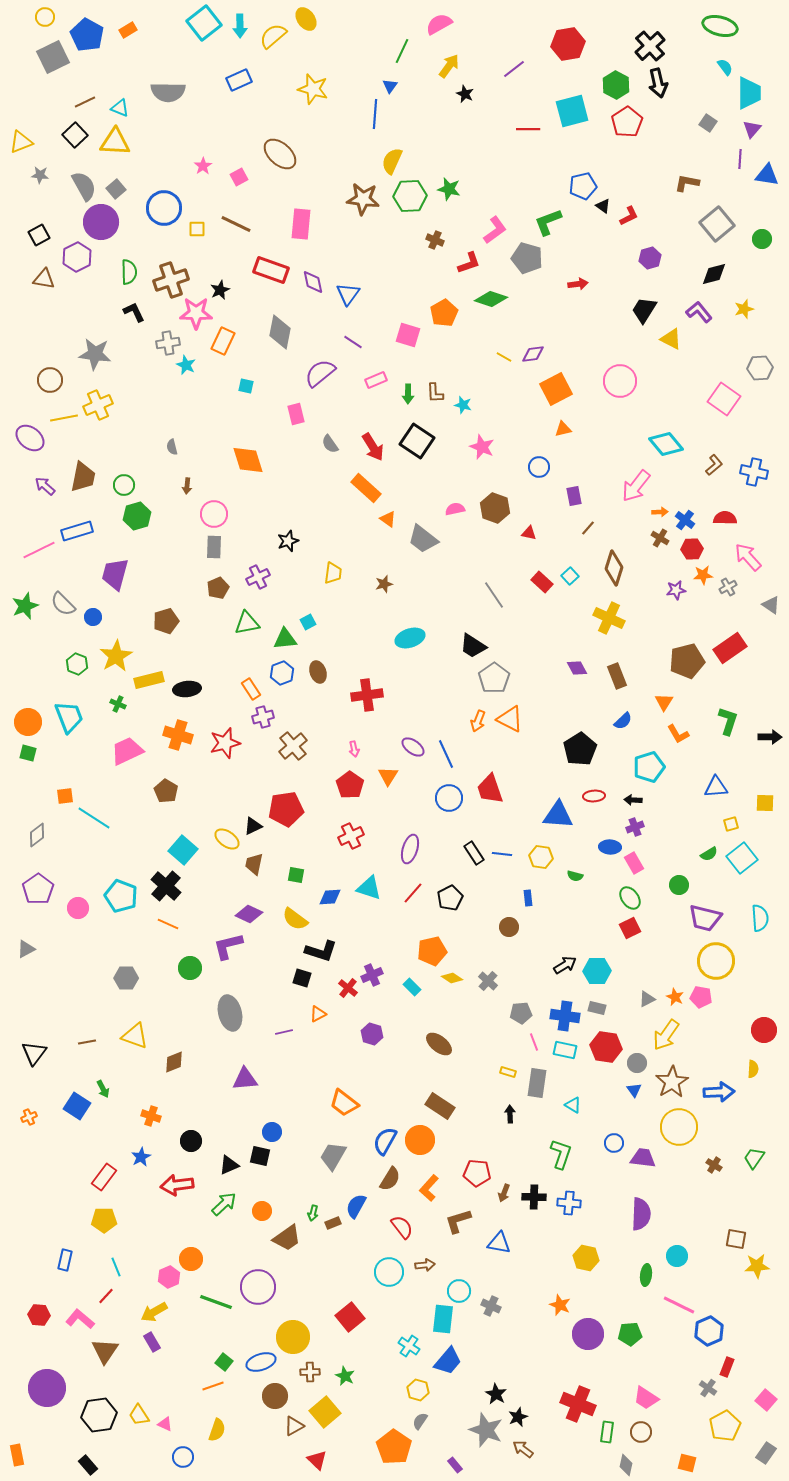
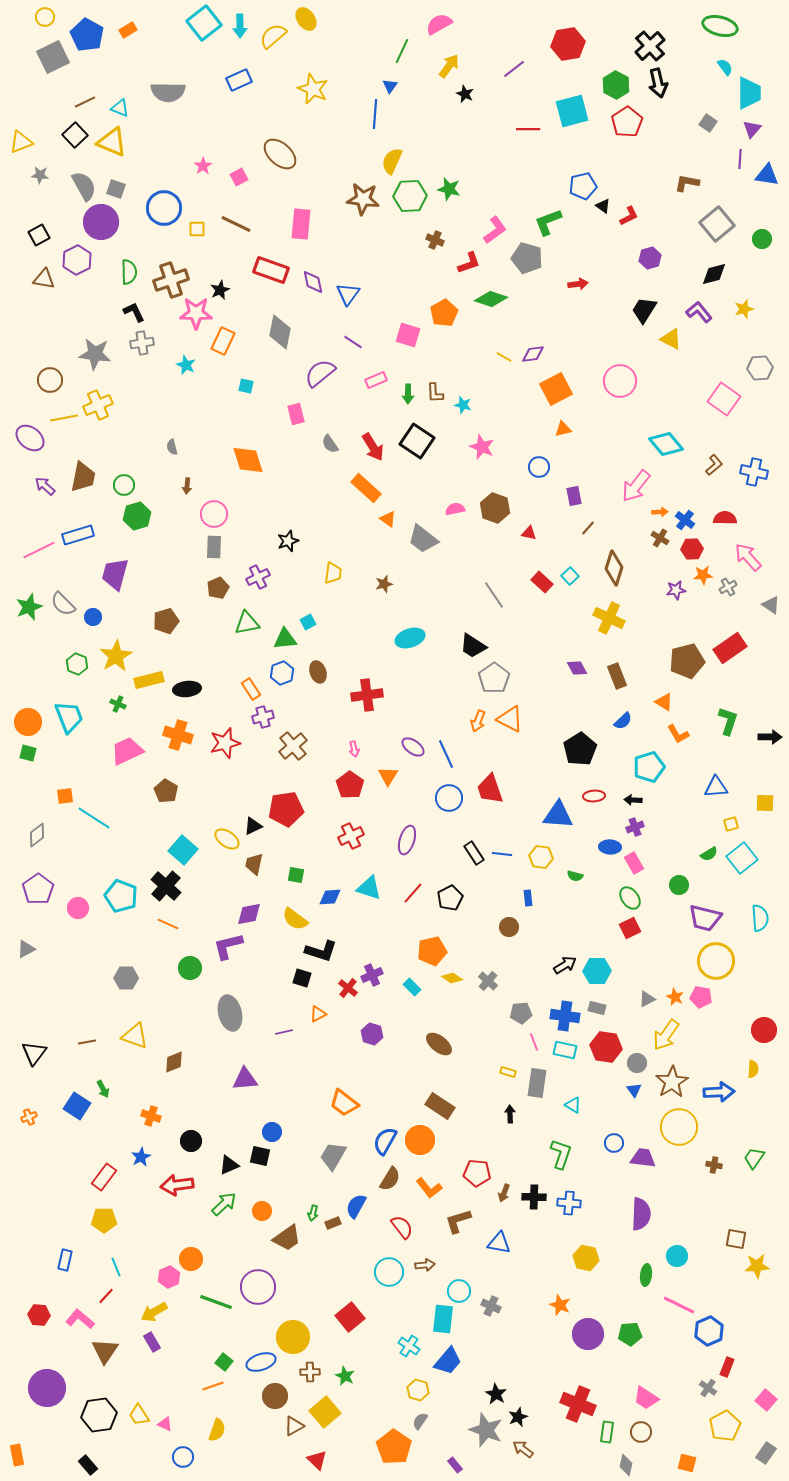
yellow star at (313, 89): rotated 8 degrees clockwise
yellow triangle at (115, 142): moved 3 px left; rotated 20 degrees clockwise
gray square at (116, 189): rotated 30 degrees counterclockwise
purple hexagon at (77, 257): moved 3 px down
gray cross at (168, 343): moved 26 px left
blue rectangle at (77, 531): moved 1 px right, 4 px down
green star at (25, 606): moved 4 px right, 1 px down
orange triangle at (664, 702): rotated 30 degrees counterclockwise
purple ellipse at (410, 849): moved 3 px left, 9 px up
purple diamond at (249, 914): rotated 36 degrees counterclockwise
brown cross at (714, 1165): rotated 21 degrees counterclockwise
orange L-shape at (429, 1188): rotated 80 degrees counterclockwise
